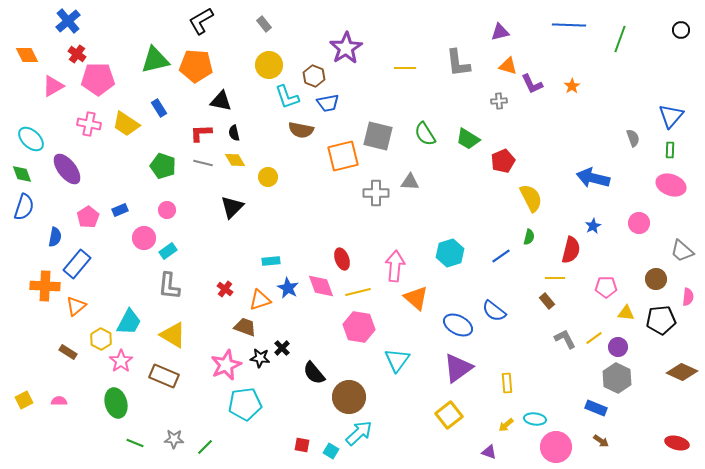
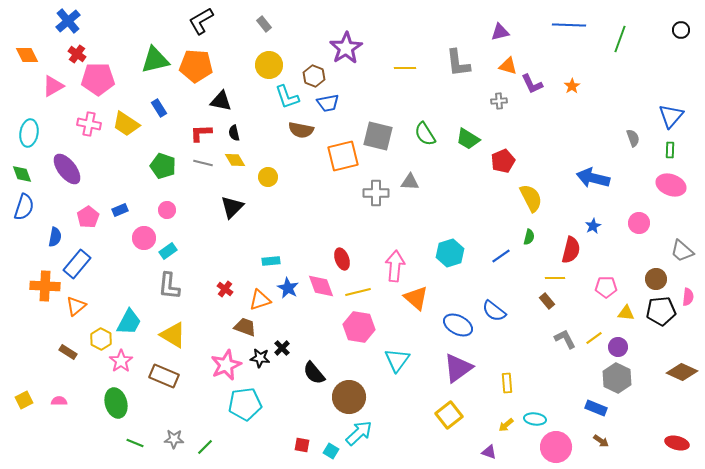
cyan ellipse at (31, 139): moved 2 px left, 6 px up; rotated 56 degrees clockwise
black pentagon at (661, 320): moved 9 px up
